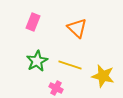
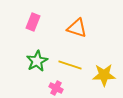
orange triangle: rotated 25 degrees counterclockwise
yellow star: moved 1 px right, 1 px up; rotated 15 degrees counterclockwise
